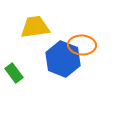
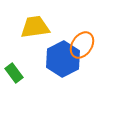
orange ellipse: rotated 60 degrees counterclockwise
blue hexagon: rotated 12 degrees clockwise
